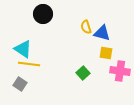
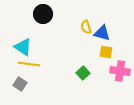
cyan triangle: moved 2 px up
yellow square: moved 1 px up
